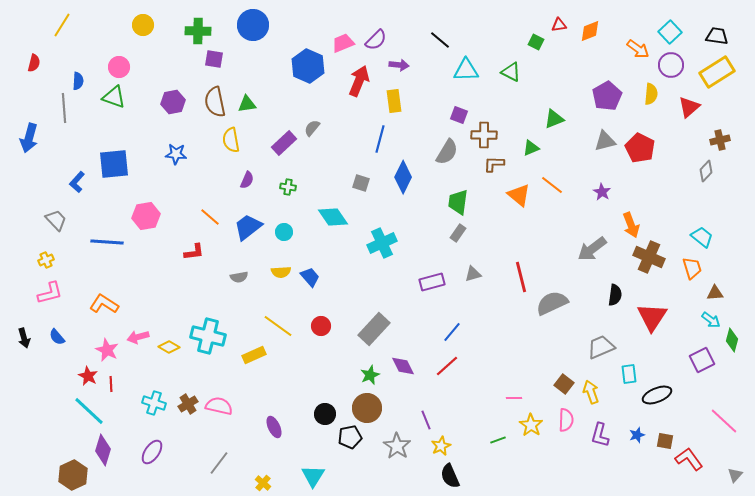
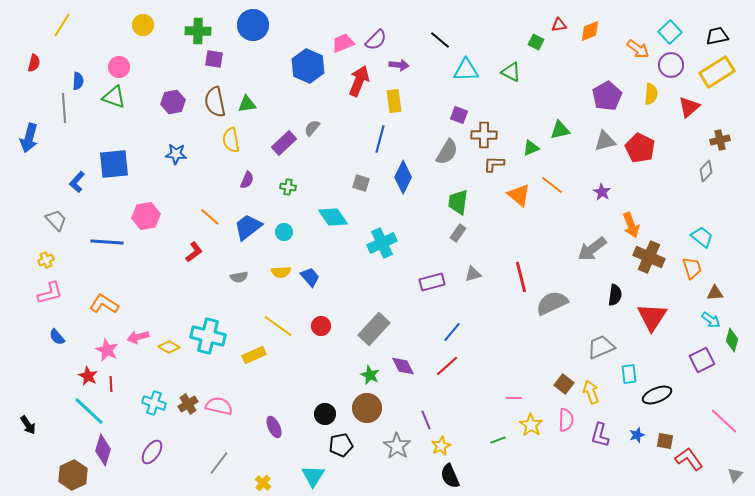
black trapezoid at (717, 36): rotated 20 degrees counterclockwise
green triangle at (554, 119): moved 6 px right, 11 px down; rotated 10 degrees clockwise
red L-shape at (194, 252): rotated 30 degrees counterclockwise
black arrow at (24, 338): moved 4 px right, 87 px down; rotated 18 degrees counterclockwise
green star at (370, 375): rotated 24 degrees counterclockwise
black pentagon at (350, 437): moved 9 px left, 8 px down
